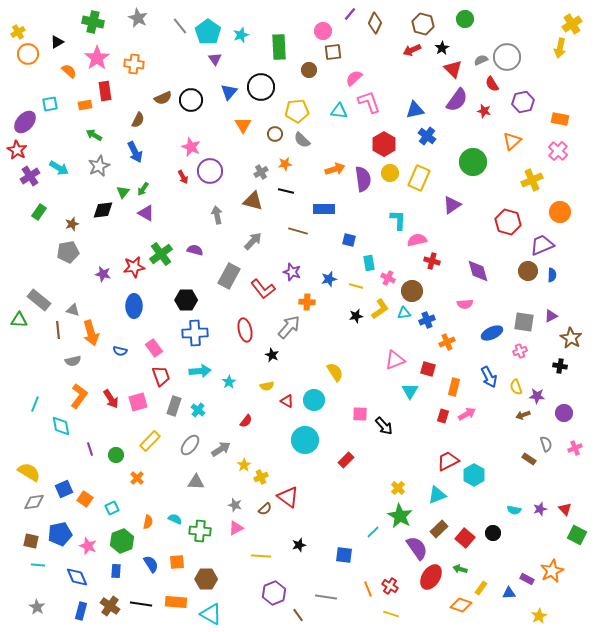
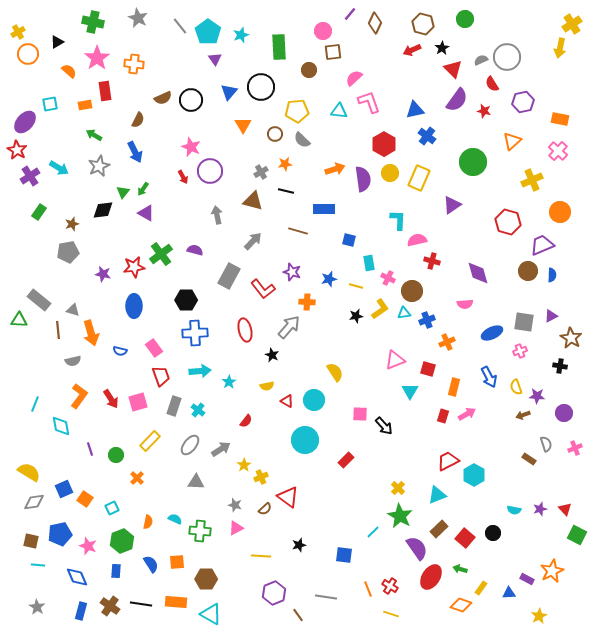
purple diamond at (478, 271): moved 2 px down
